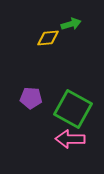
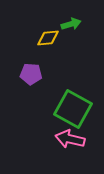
purple pentagon: moved 24 px up
pink arrow: rotated 12 degrees clockwise
